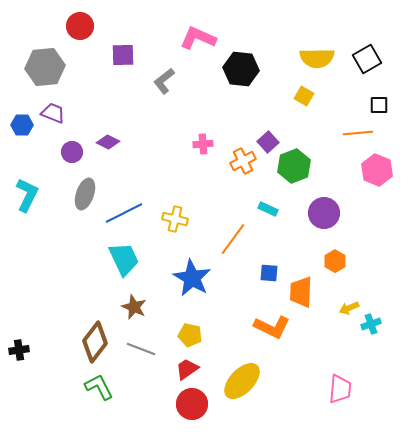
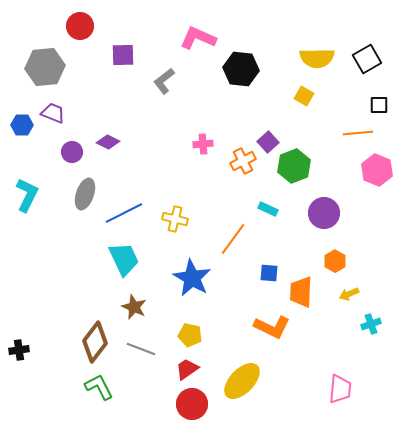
yellow arrow at (349, 308): moved 14 px up
